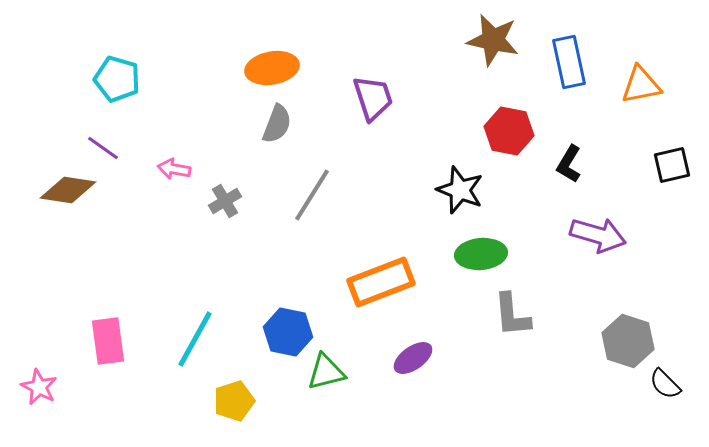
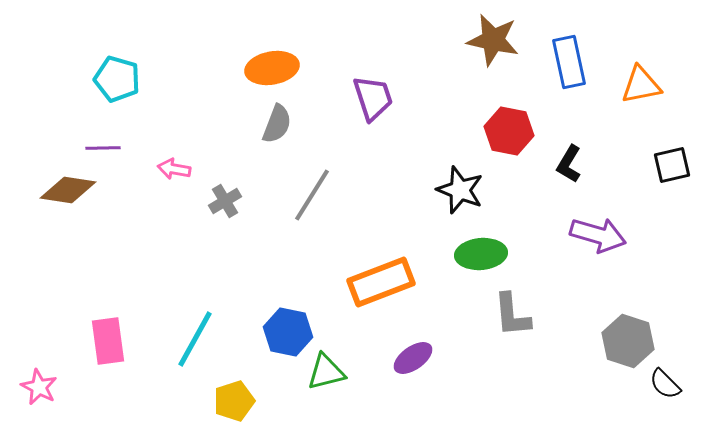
purple line: rotated 36 degrees counterclockwise
